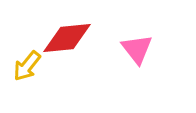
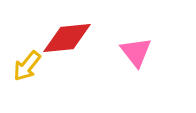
pink triangle: moved 1 px left, 3 px down
